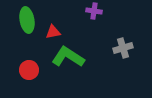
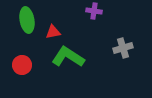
red circle: moved 7 px left, 5 px up
